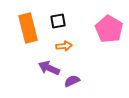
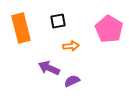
orange rectangle: moved 7 px left
orange arrow: moved 7 px right
